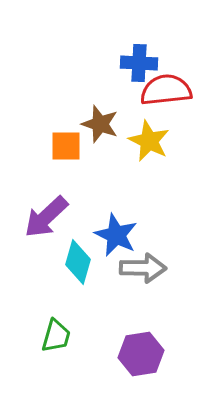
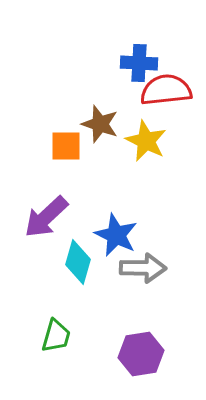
yellow star: moved 3 px left
